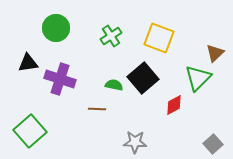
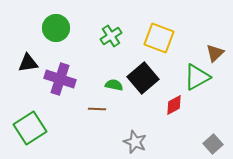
green triangle: moved 1 px left, 1 px up; rotated 16 degrees clockwise
green square: moved 3 px up; rotated 8 degrees clockwise
gray star: rotated 20 degrees clockwise
